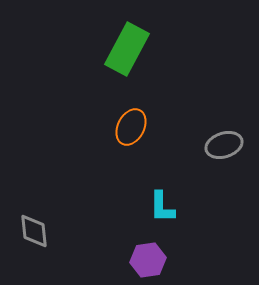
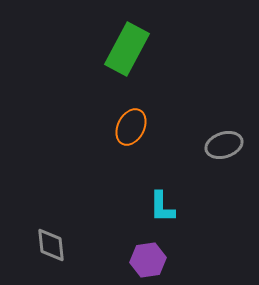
gray diamond: moved 17 px right, 14 px down
